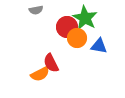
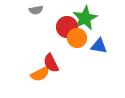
green star: rotated 15 degrees clockwise
